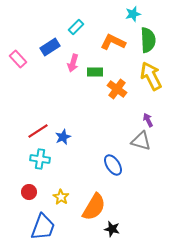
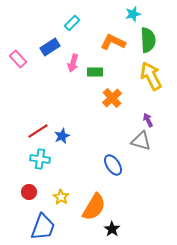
cyan rectangle: moved 4 px left, 4 px up
orange cross: moved 5 px left, 9 px down; rotated 12 degrees clockwise
blue star: moved 1 px left, 1 px up
black star: rotated 21 degrees clockwise
